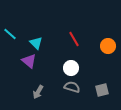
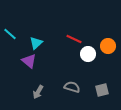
red line: rotated 35 degrees counterclockwise
cyan triangle: rotated 32 degrees clockwise
white circle: moved 17 px right, 14 px up
